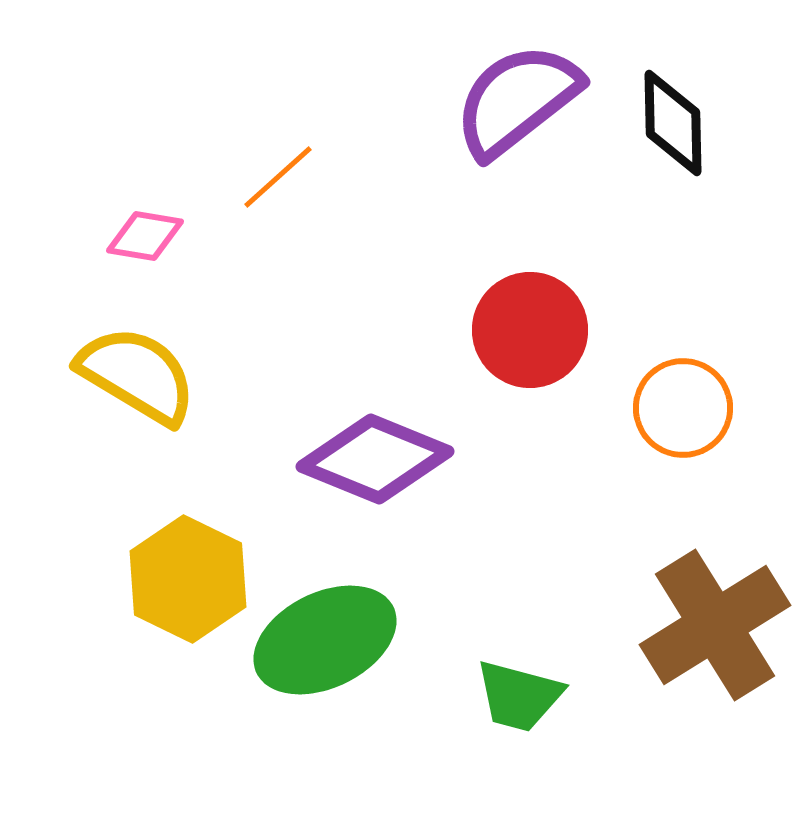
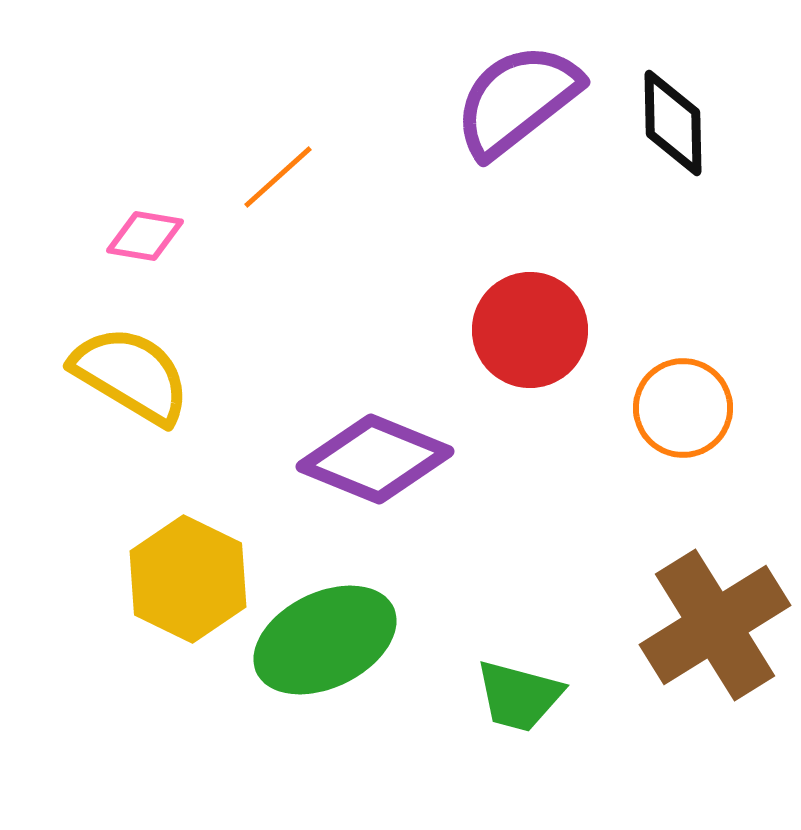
yellow semicircle: moved 6 px left
